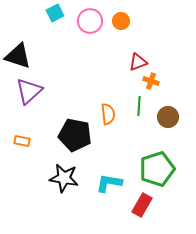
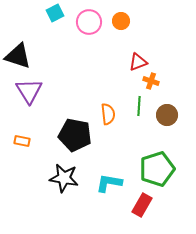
pink circle: moved 1 px left, 1 px down
purple triangle: rotated 20 degrees counterclockwise
brown circle: moved 1 px left, 2 px up
